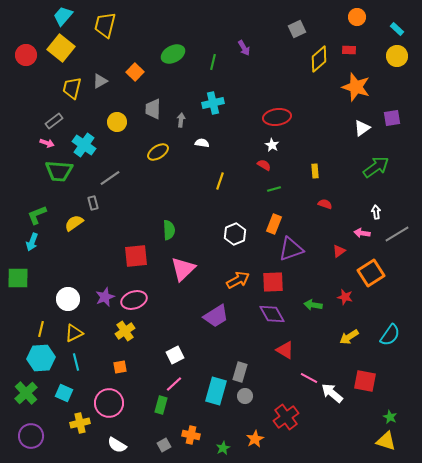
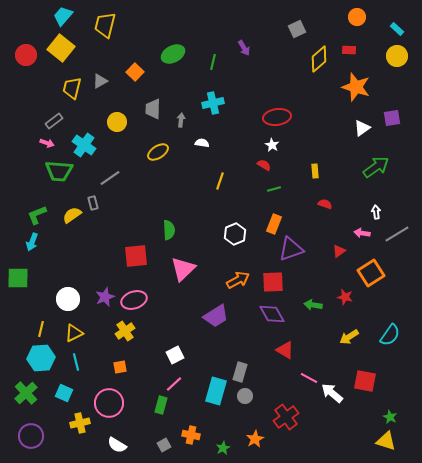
yellow semicircle at (74, 223): moved 2 px left, 8 px up
